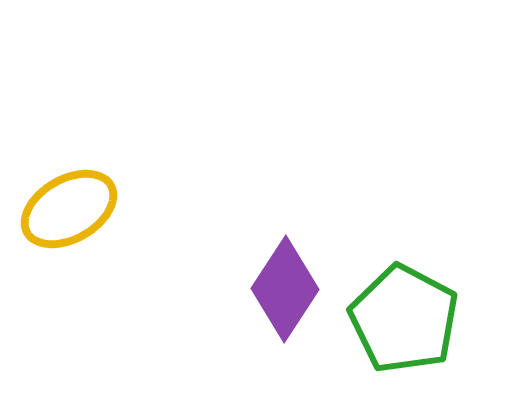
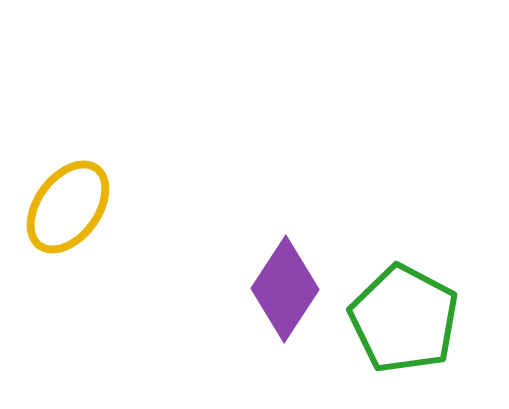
yellow ellipse: moved 1 px left, 2 px up; rotated 24 degrees counterclockwise
